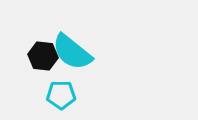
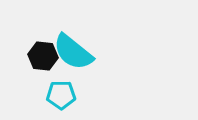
cyan semicircle: moved 1 px right
